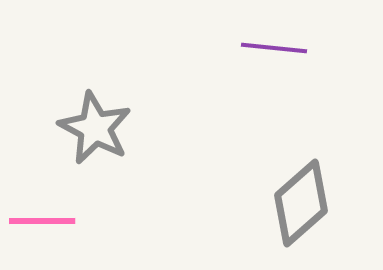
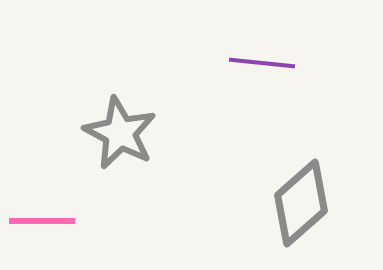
purple line: moved 12 px left, 15 px down
gray star: moved 25 px right, 5 px down
